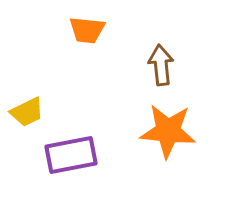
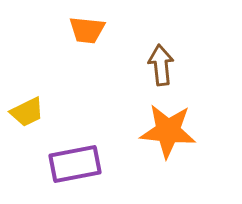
purple rectangle: moved 4 px right, 9 px down
